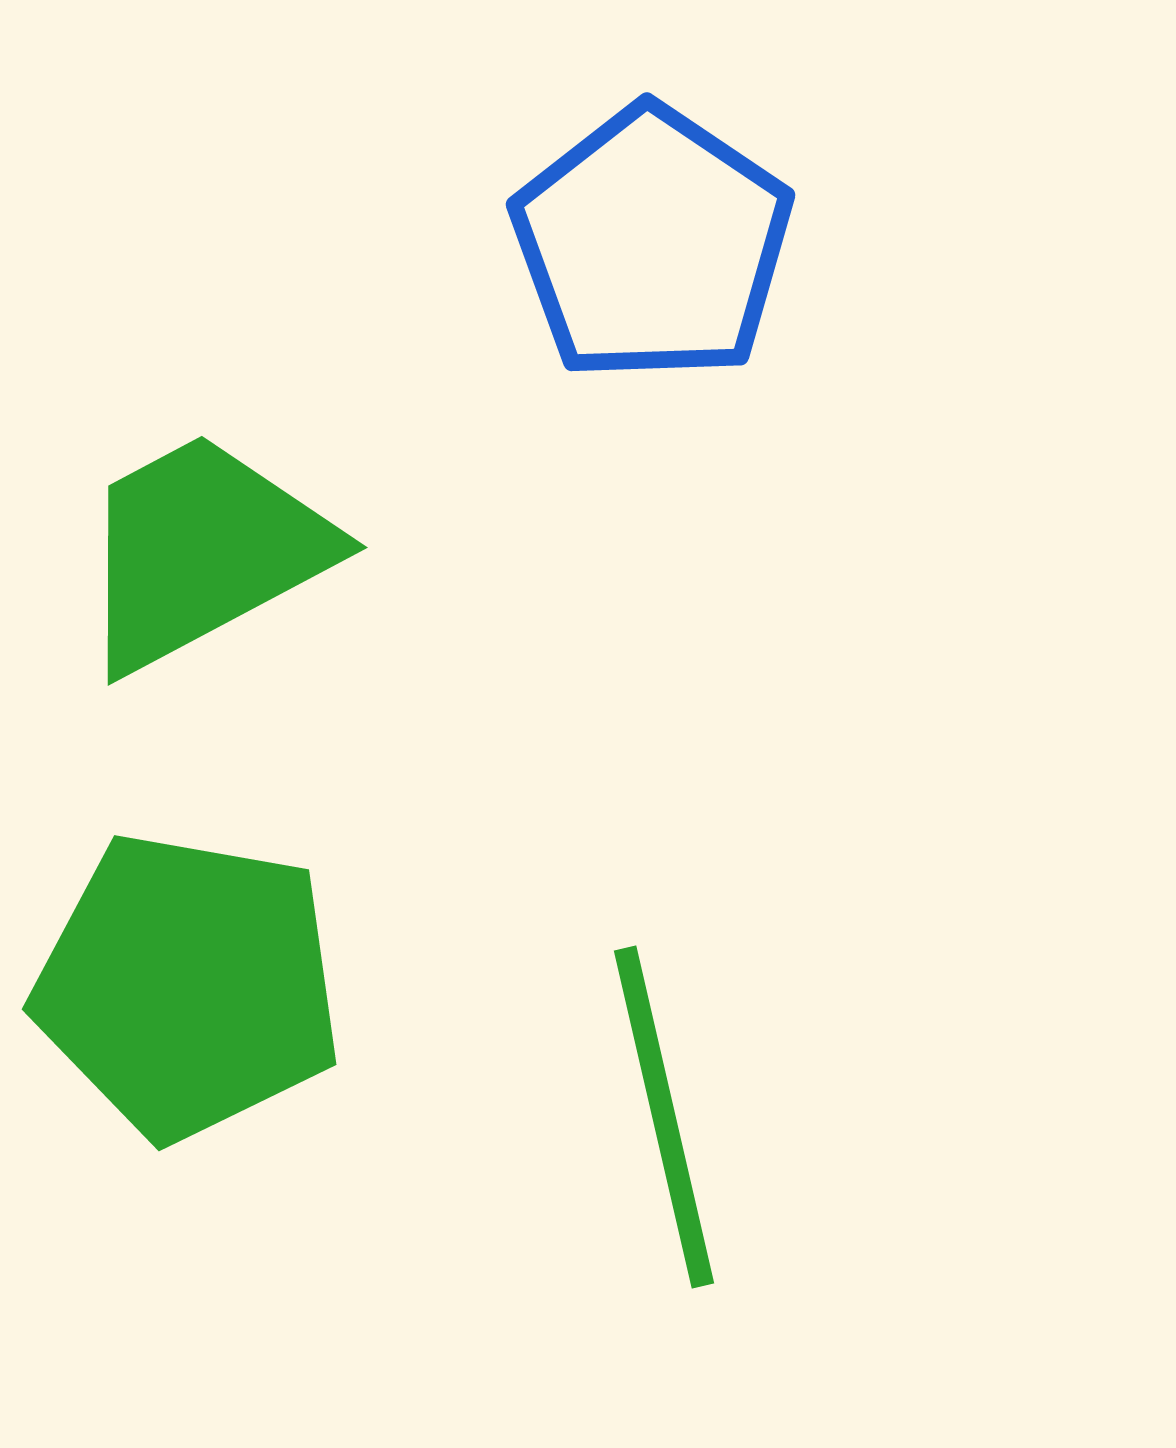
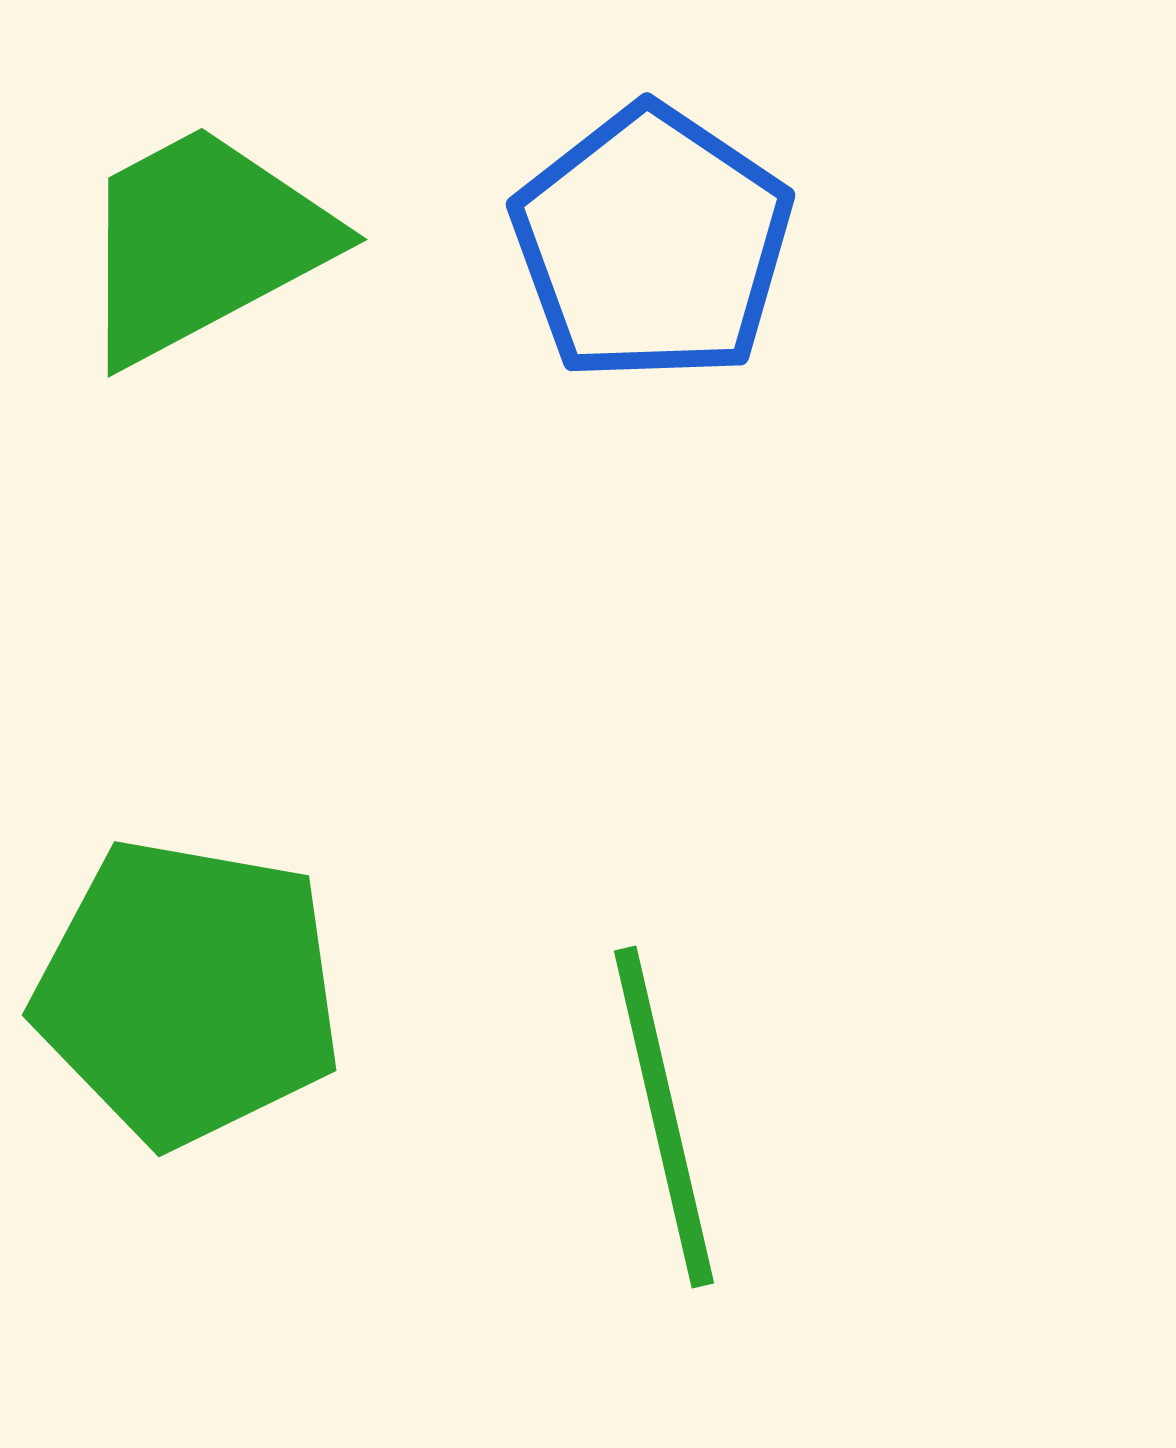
green trapezoid: moved 308 px up
green pentagon: moved 6 px down
